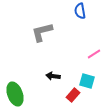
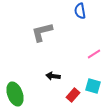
cyan square: moved 6 px right, 5 px down
